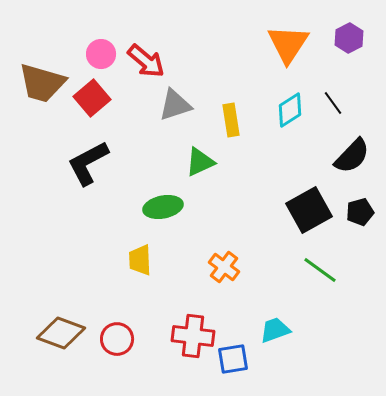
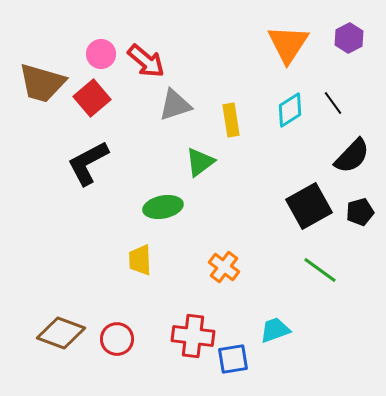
green triangle: rotated 12 degrees counterclockwise
black square: moved 4 px up
